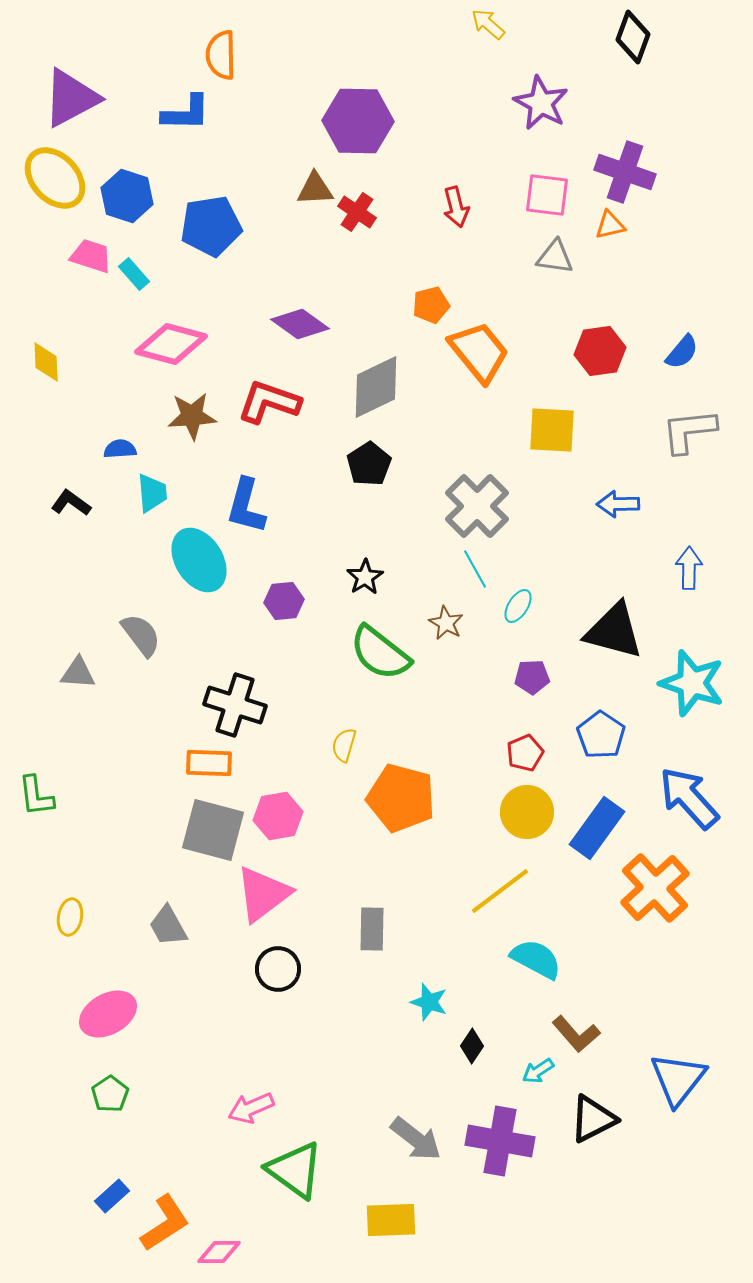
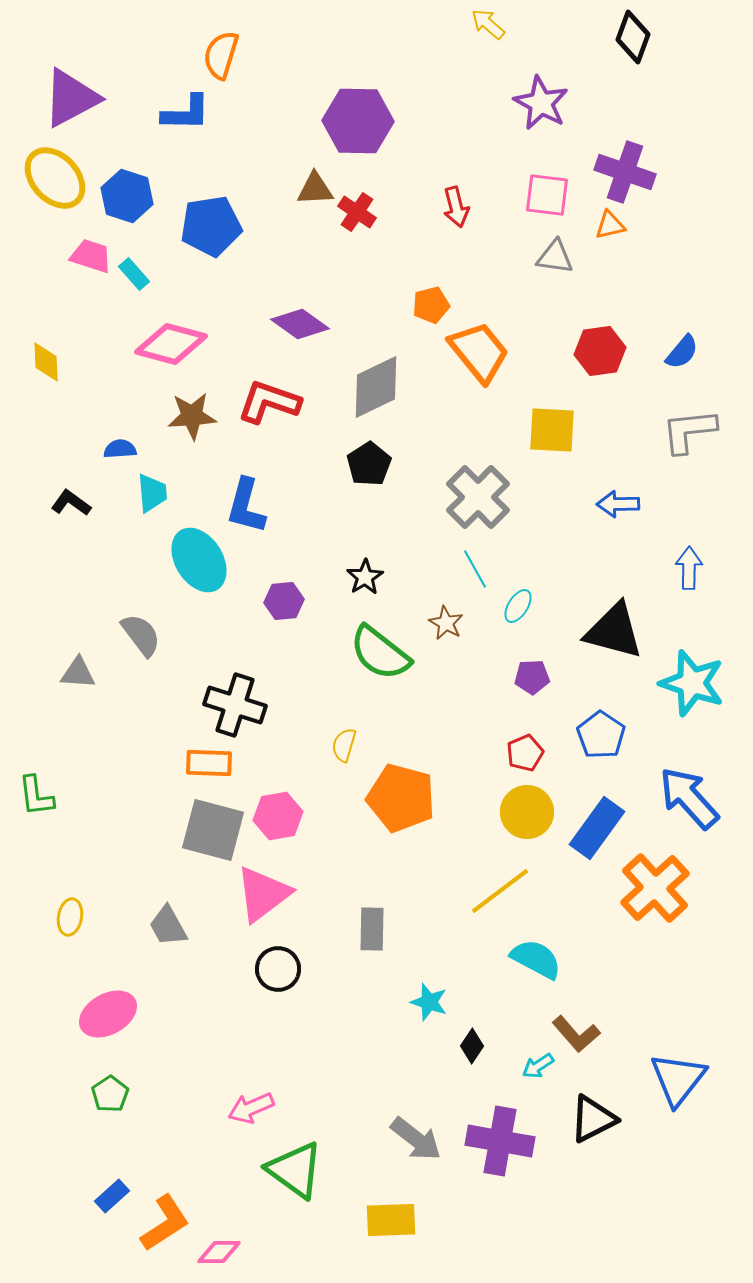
orange semicircle at (221, 55): rotated 18 degrees clockwise
gray cross at (477, 506): moved 1 px right, 9 px up
cyan arrow at (538, 1071): moved 5 px up
